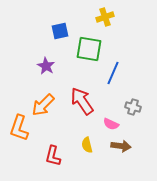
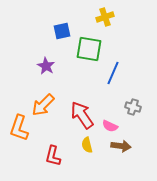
blue square: moved 2 px right
red arrow: moved 14 px down
pink semicircle: moved 1 px left, 2 px down
